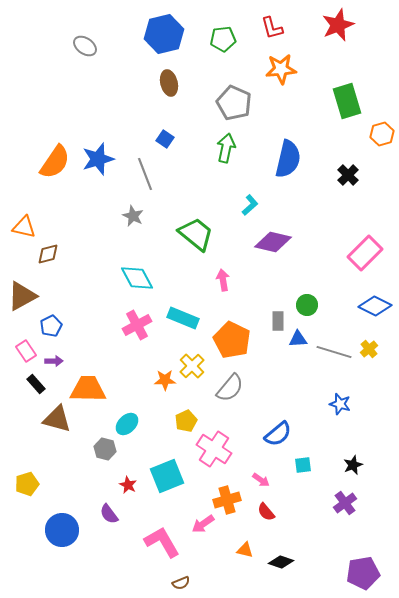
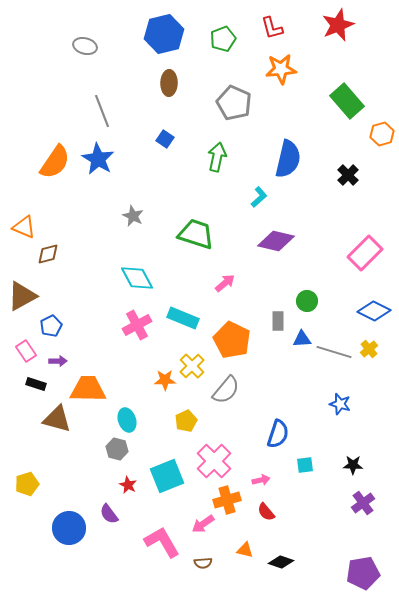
green pentagon at (223, 39): rotated 15 degrees counterclockwise
gray ellipse at (85, 46): rotated 20 degrees counterclockwise
brown ellipse at (169, 83): rotated 15 degrees clockwise
green rectangle at (347, 101): rotated 24 degrees counterclockwise
green arrow at (226, 148): moved 9 px left, 9 px down
blue star at (98, 159): rotated 24 degrees counterclockwise
gray line at (145, 174): moved 43 px left, 63 px up
cyan L-shape at (250, 205): moved 9 px right, 8 px up
orange triangle at (24, 227): rotated 10 degrees clockwise
green trapezoid at (196, 234): rotated 21 degrees counterclockwise
purple diamond at (273, 242): moved 3 px right, 1 px up
pink arrow at (223, 280): moved 2 px right, 3 px down; rotated 60 degrees clockwise
green circle at (307, 305): moved 4 px up
blue diamond at (375, 306): moved 1 px left, 5 px down
blue triangle at (298, 339): moved 4 px right
purple arrow at (54, 361): moved 4 px right
black rectangle at (36, 384): rotated 30 degrees counterclockwise
gray semicircle at (230, 388): moved 4 px left, 2 px down
cyan ellipse at (127, 424): moved 4 px up; rotated 65 degrees counterclockwise
blue semicircle at (278, 434): rotated 32 degrees counterclockwise
gray hexagon at (105, 449): moved 12 px right
pink cross at (214, 449): moved 12 px down; rotated 12 degrees clockwise
cyan square at (303, 465): moved 2 px right
black star at (353, 465): rotated 24 degrees clockwise
pink arrow at (261, 480): rotated 48 degrees counterclockwise
purple cross at (345, 503): moved 18 px right
blue circle at (62, 530): moved 7 px right, 2 px up
brown semicircle at (181, 583): moved 22 px right, 20 px up; rotated 18 degrees clockwise
